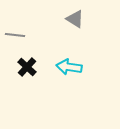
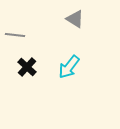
cyan arrow: rotated 60 degrees counterclockwise
